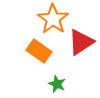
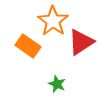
orange star: moved 2 px down
orange rectangle: moved 11 px left, 5 px up
